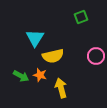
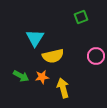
orange star: moved 2 px right, 2 px down; rotated 24 degrees counterclockwise
yellow arrow: moved 2 px right
